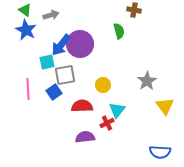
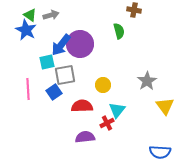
green triangle: moved 5 px right, 5 px down
